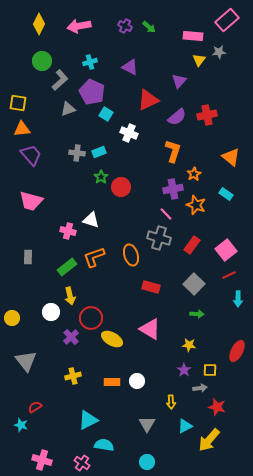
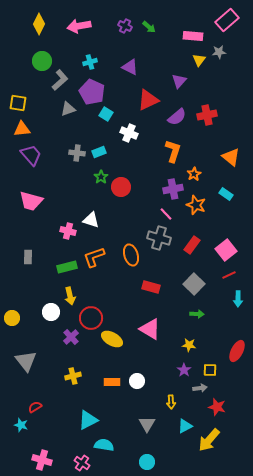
green rectangle at (67, 267): rotated 24 degrees clockwise
